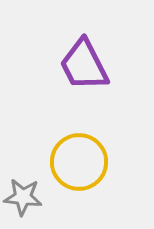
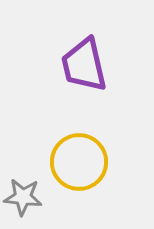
purple trapezoid: rotated 14 degrees clockwise
